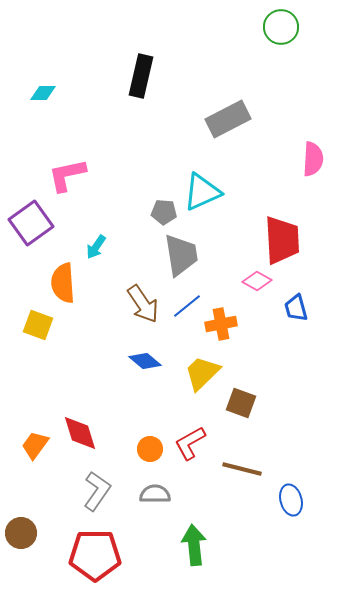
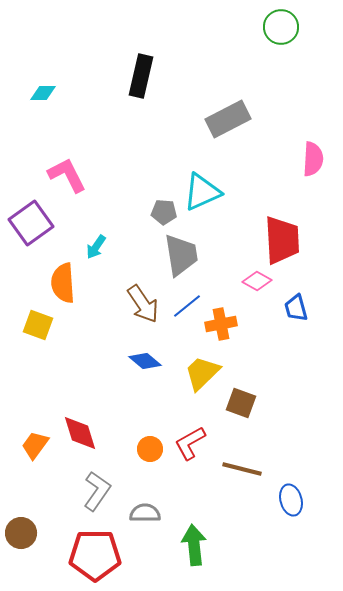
pink L-shape: rotated 75 degrees clockwise
gray semicircle: moved 10 px left, 19 px down
